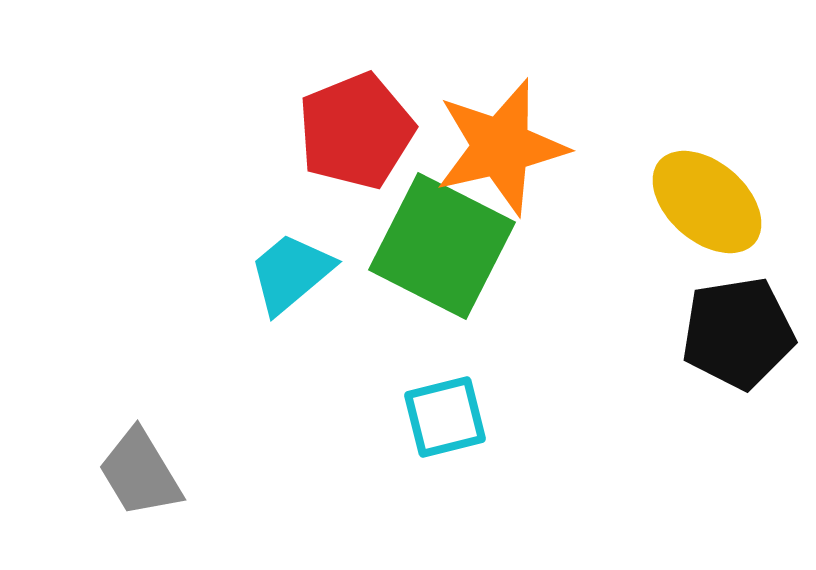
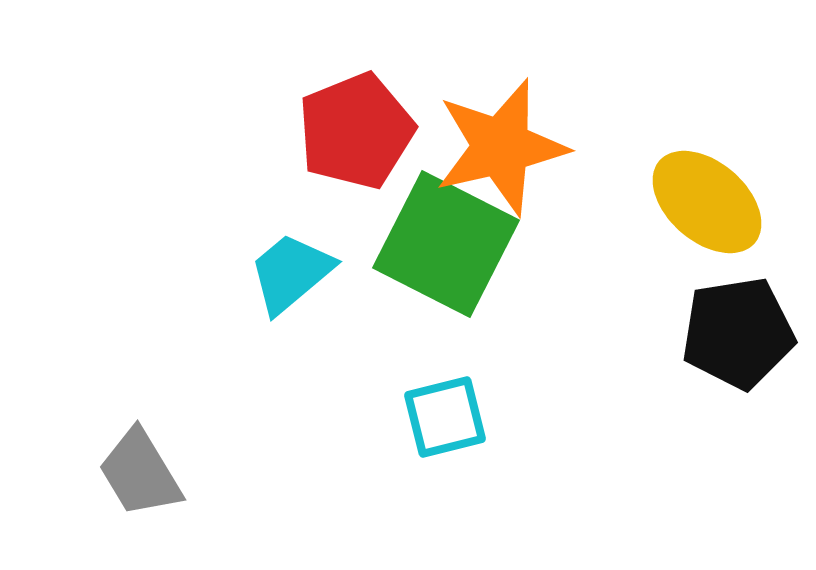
green square: moved 4 px right, 2 px up
